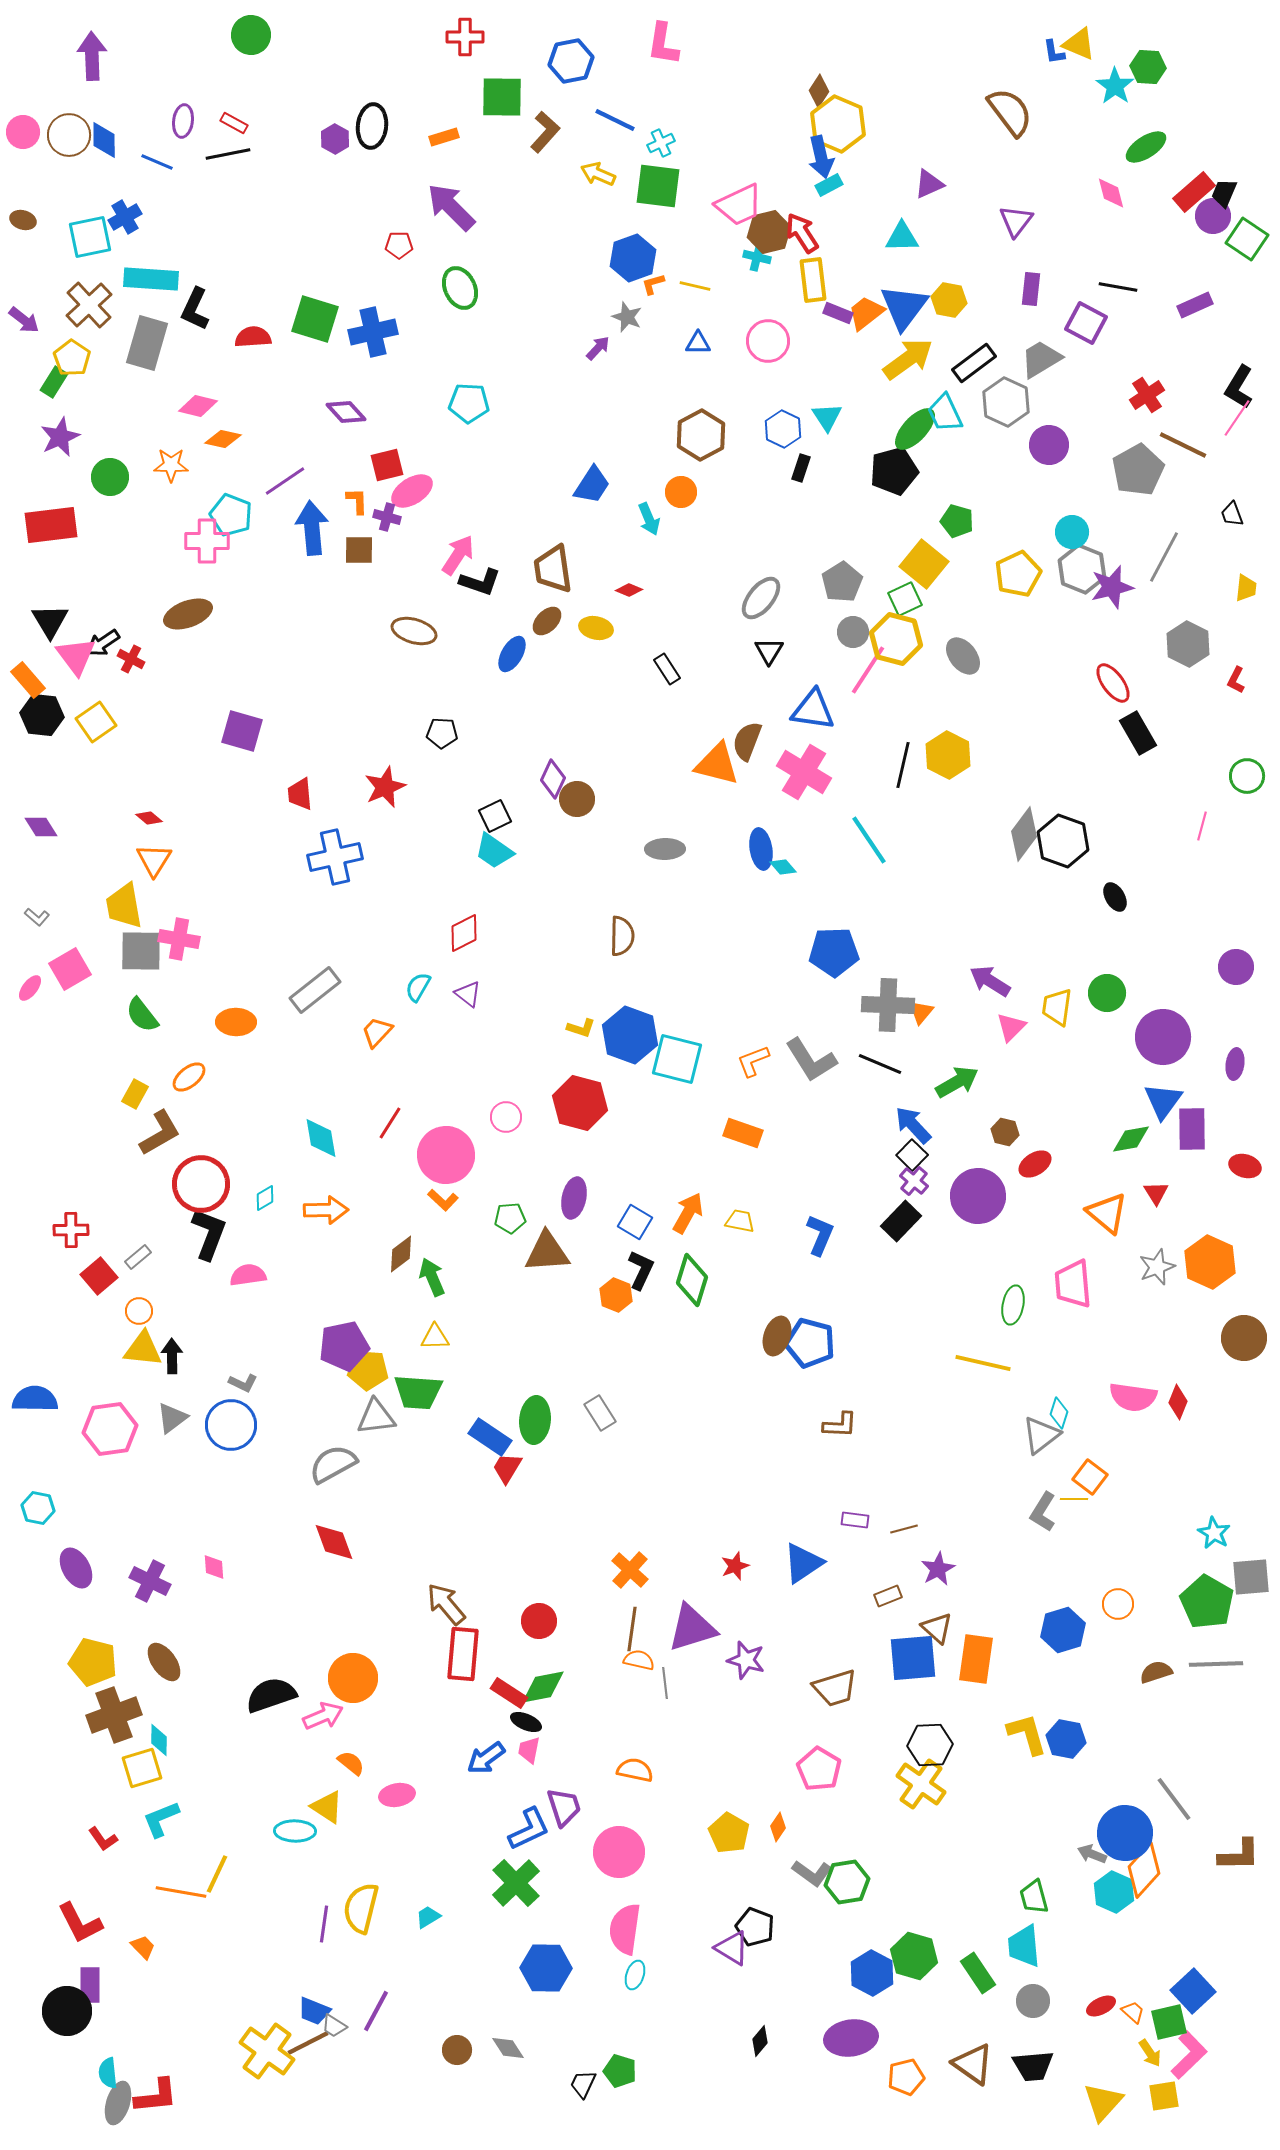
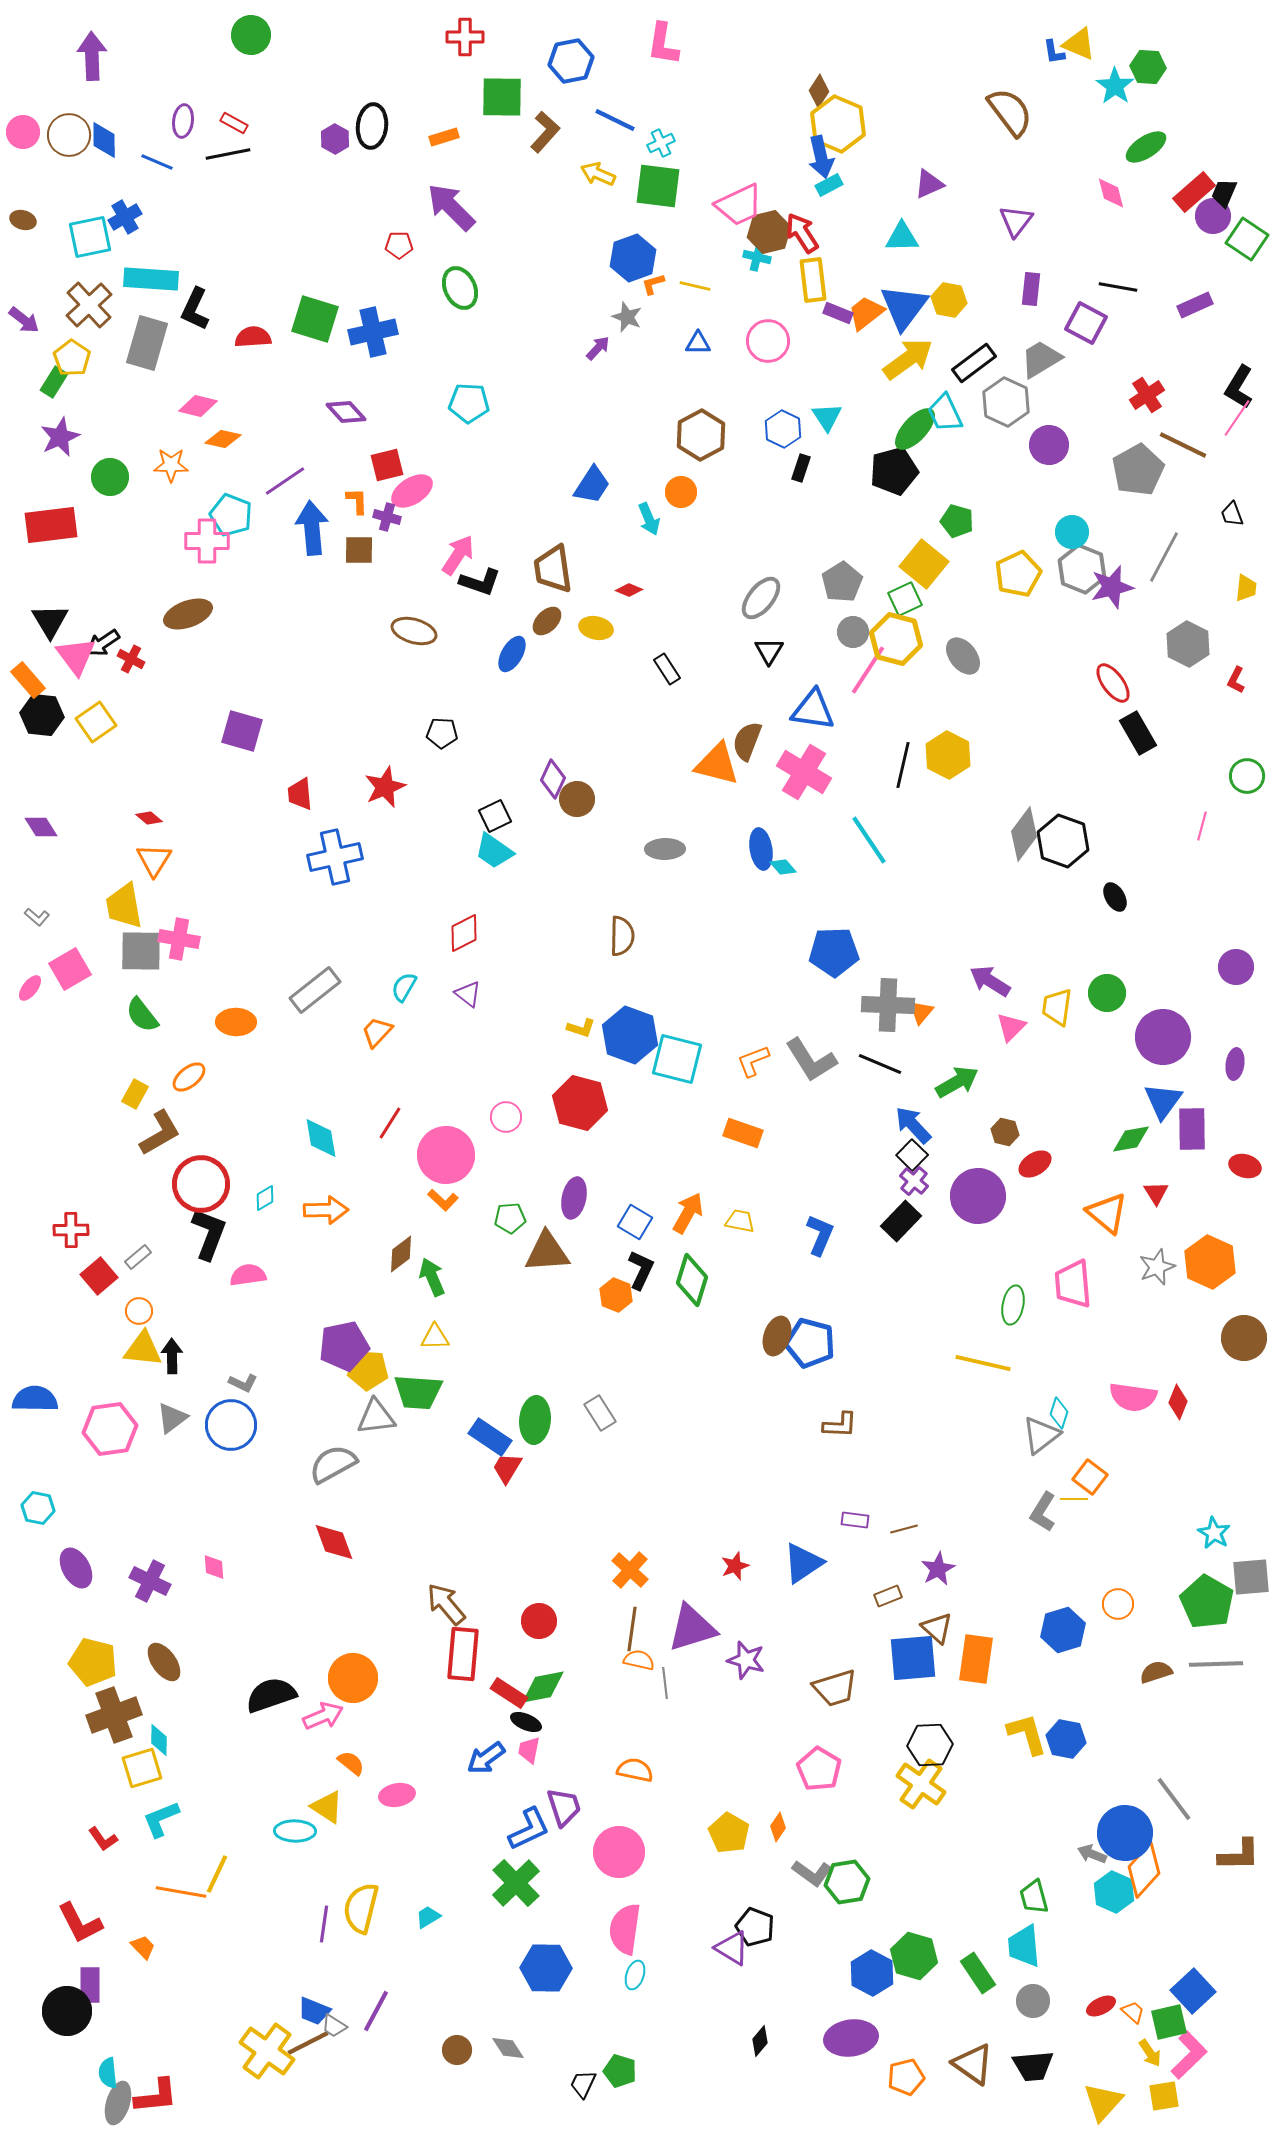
cyan semicircle at (418, 987): moved 14 px left
